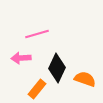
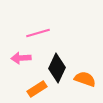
pink line: moved 1 px right, 1 px up
orange rectangle: rotated 18 degrees clockwise
